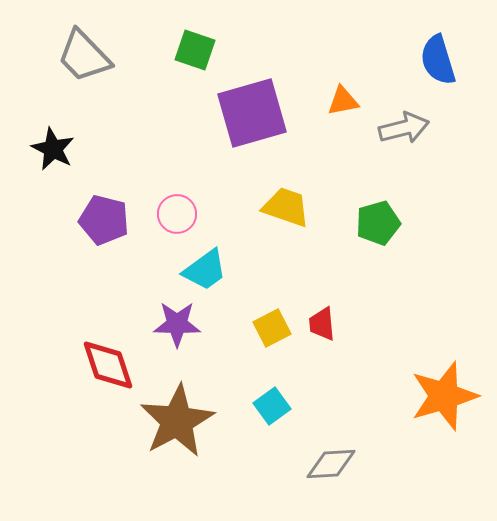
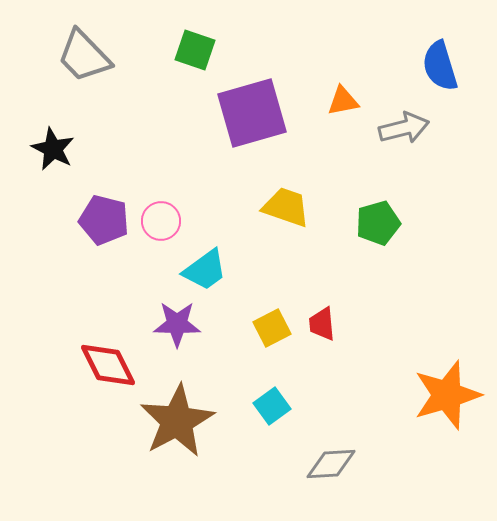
blue semicircle: moved 2 px right, 6 px down
pink circle: moved 16 px left, 7 px down
red diamond: rotated 8 degrees counterclockwise
orange star: moved 3 px right, 1 px up
